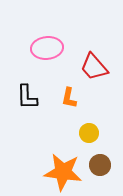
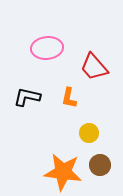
black L-shape: rotated 104 degrees clockwise
